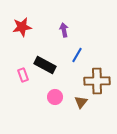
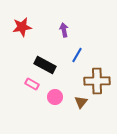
pink rectangle: moved 9 px right, 9 px down; rotated 40 degrees counterclockwise
